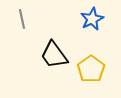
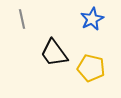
black trapezoid: moved 2 px up
yellow pentagon: moved 1 px up; rotated 24 degrees counterclockwise
